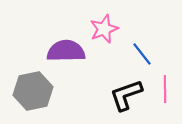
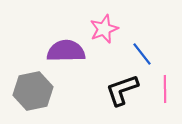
black L-shape: moved 4 px left, 5 px up
